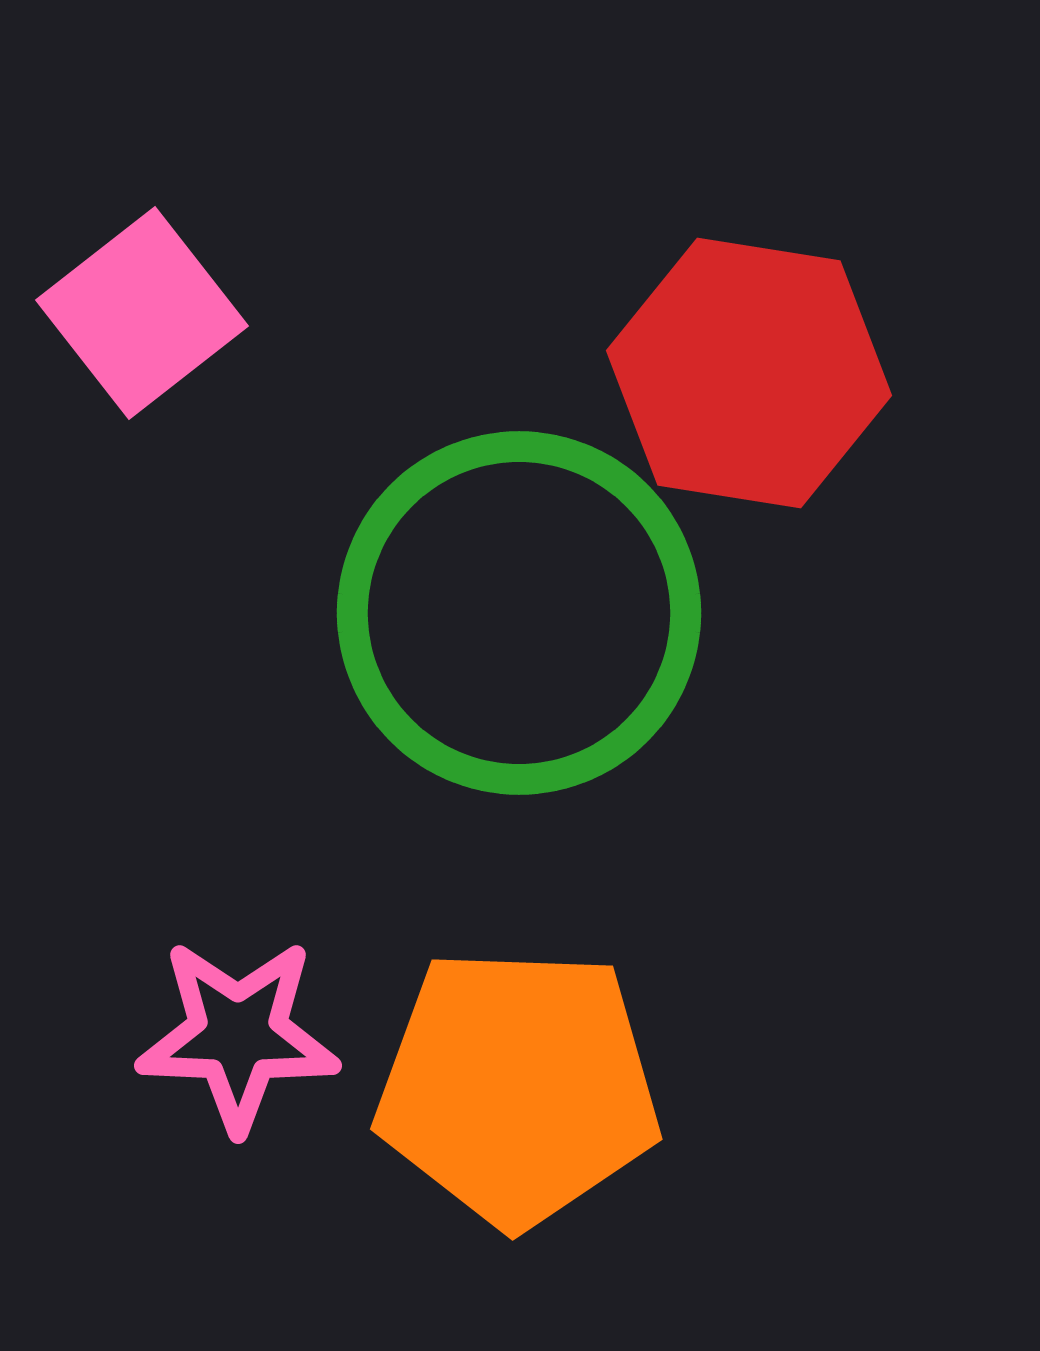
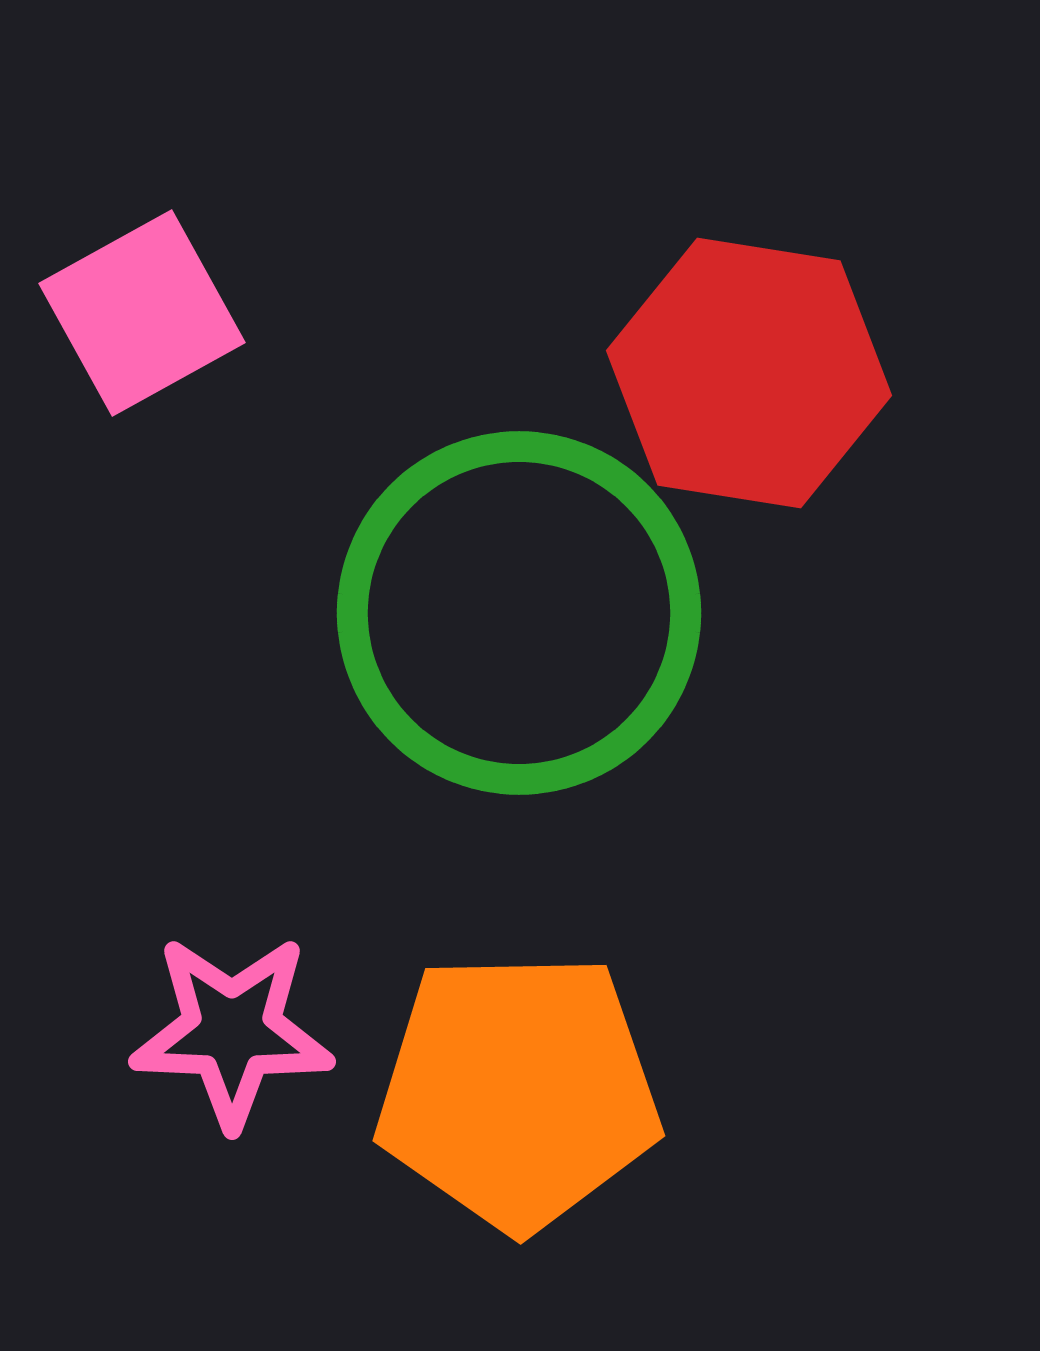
pink square: rotated 9 degrees clockwise
pink star: moved 6 px left, 4 px up
orange pentagon: moved 4 px down; rotated 3 degrees counterclockwise
